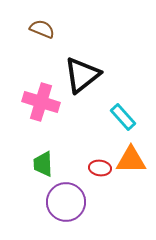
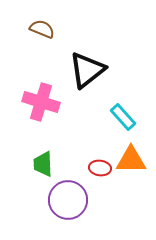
black triangle: moved 5 px right, 5 px up
purple circle: moved 2 px right, 2 px up
